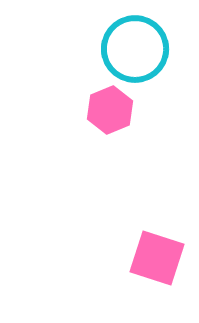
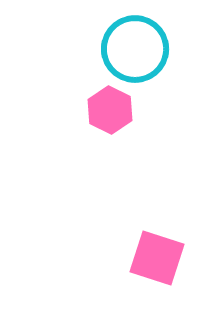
pink hexagon: rotated 12 degrees counterclockwise
